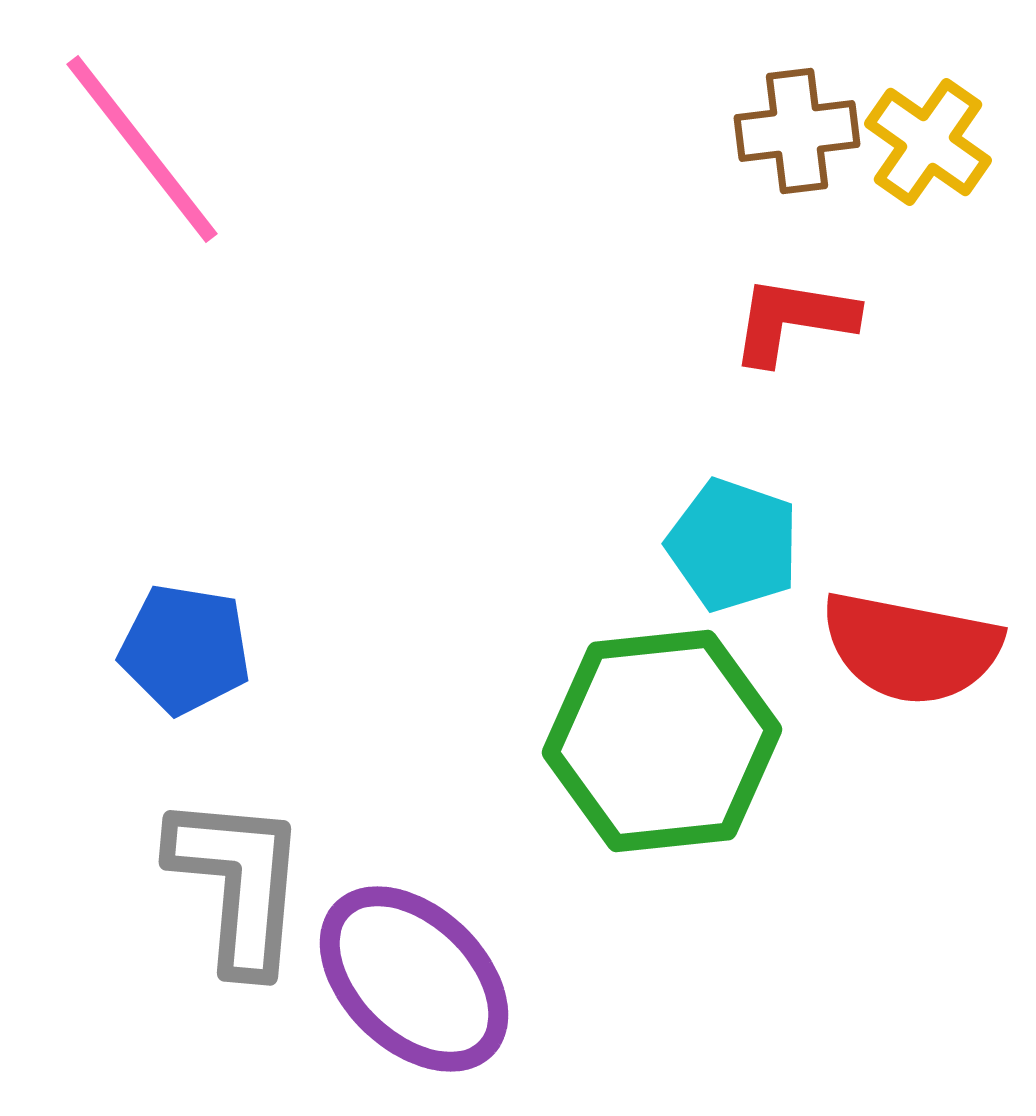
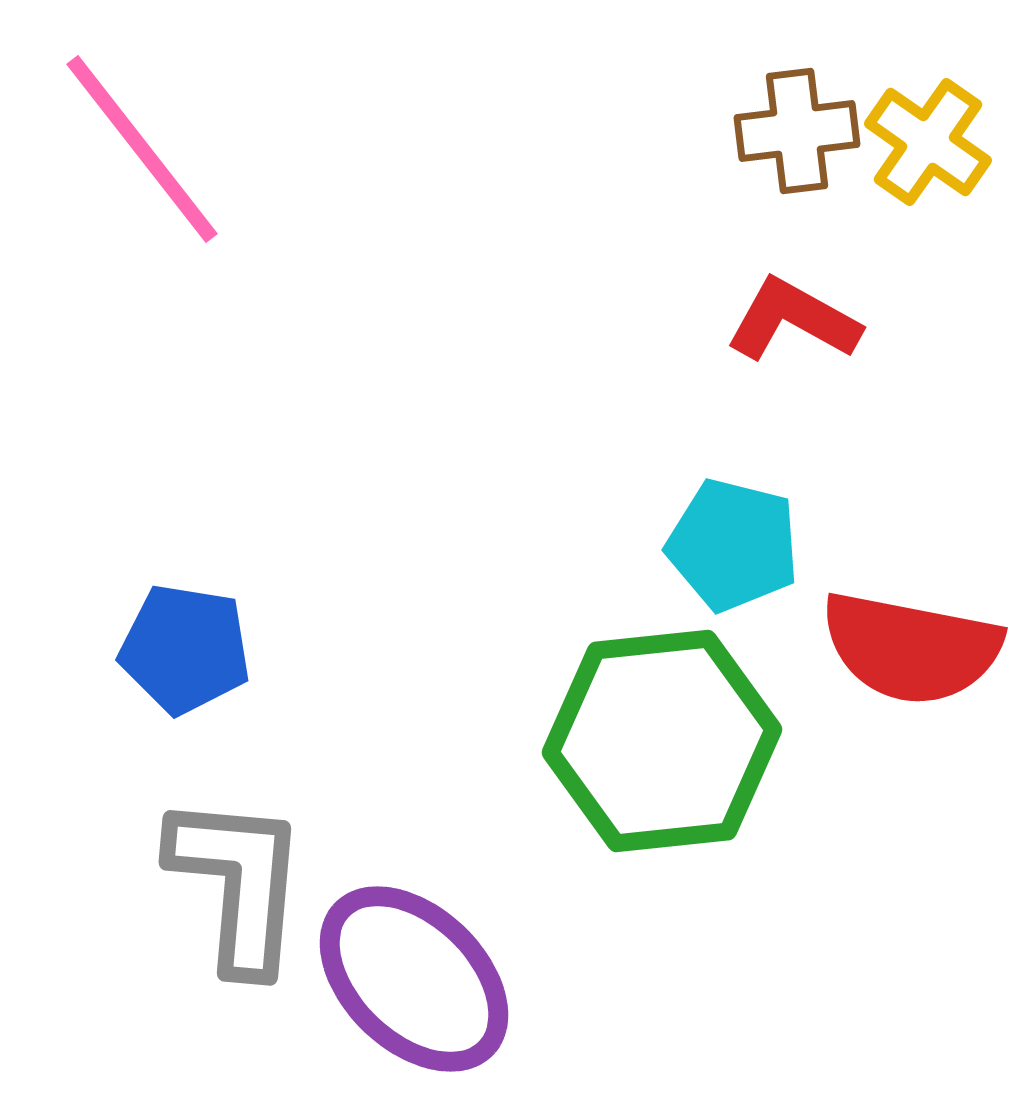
red L-shape: rotated 20 degrees clockwise
cyan pentagon: rotated 5 degrees counterclockwise
